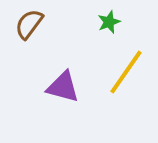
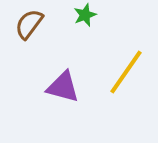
green star: moved 24 px left, 7 px up
